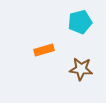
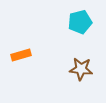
orange rectangle: moved 23 px left, 5 px down
